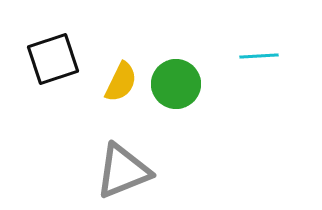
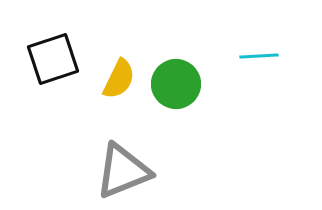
yellow semicircle: moved 2 px left, 3 px up
